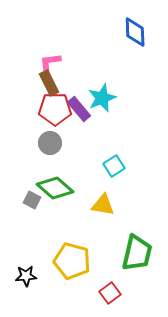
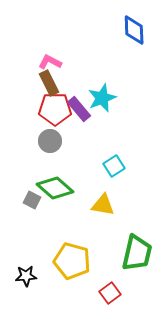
blue diamond: moved 1 px left, 2 px up
pink L-shape: rotated 35 degrees clockwise
gray circle: moved 2 px up
